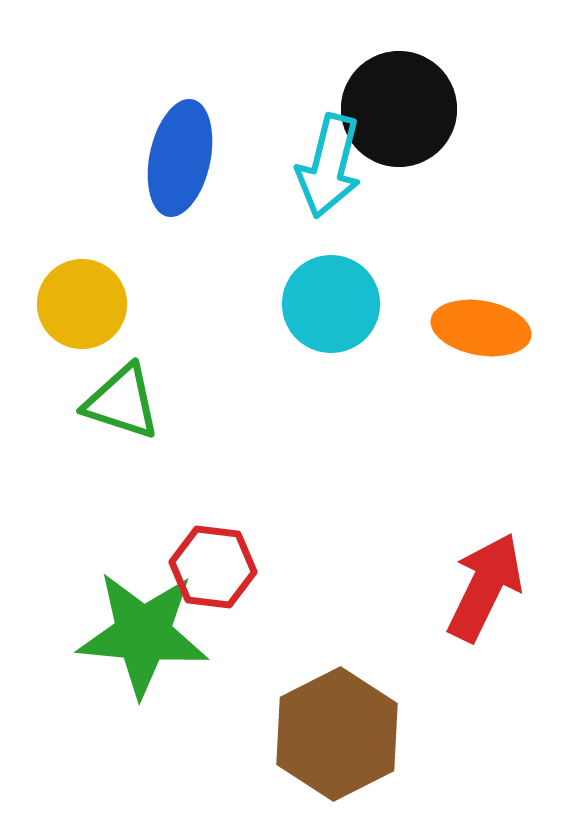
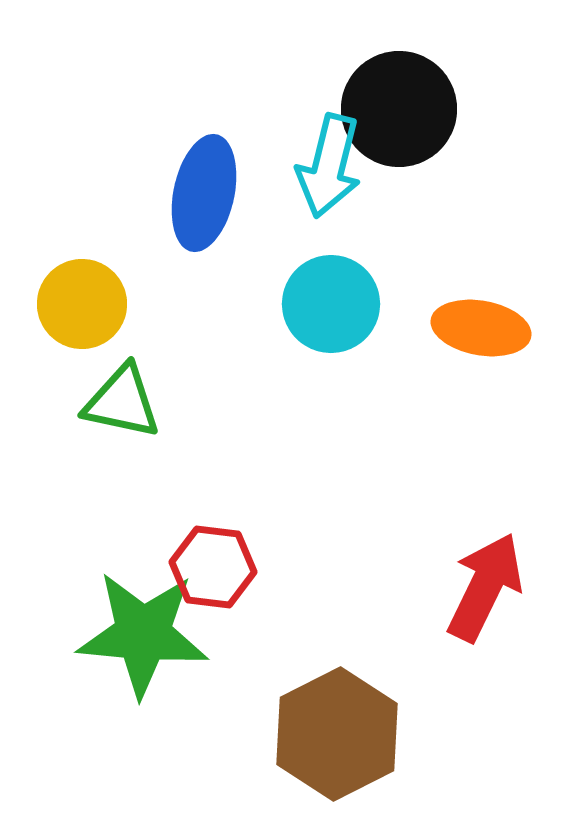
blue ellipse: moved 24 px right, 35 px down
green triangle: rotated 6 degrees counterclockwise
